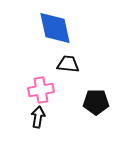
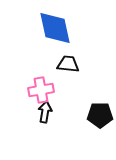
black pentagon: moved 4 px right, 13 px down
black arrow: moved 7 px right, 5 px up
